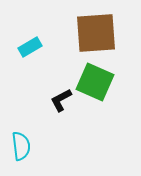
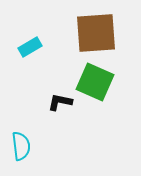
black L-shape: moved 1 px left, 2 px down; rotated 40 degrees clockwise
